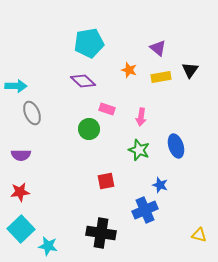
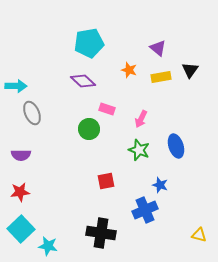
pink arrow: moved 2 px down; rotated 18 degrees clockwise
